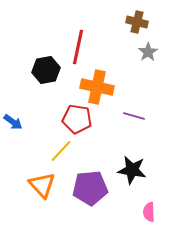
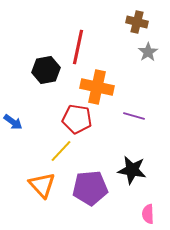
pink semicircle: moved 1 px left, 2 px down
